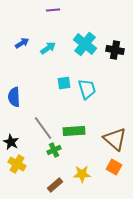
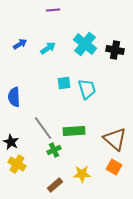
blue arrow: moved 2 px left, 1 px down
